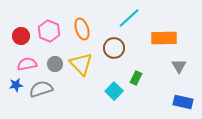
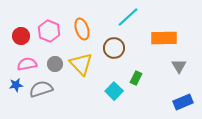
cyan line: moved 1 px left, 1 px up
blue rectangle: rotated 36 degrees counterclockwise
